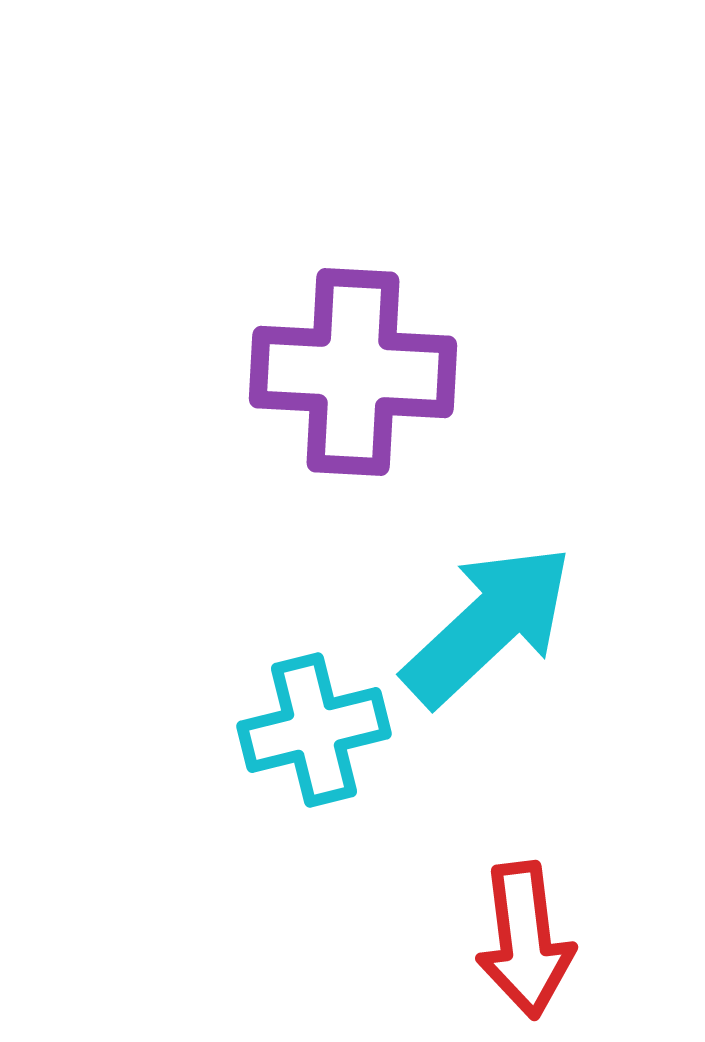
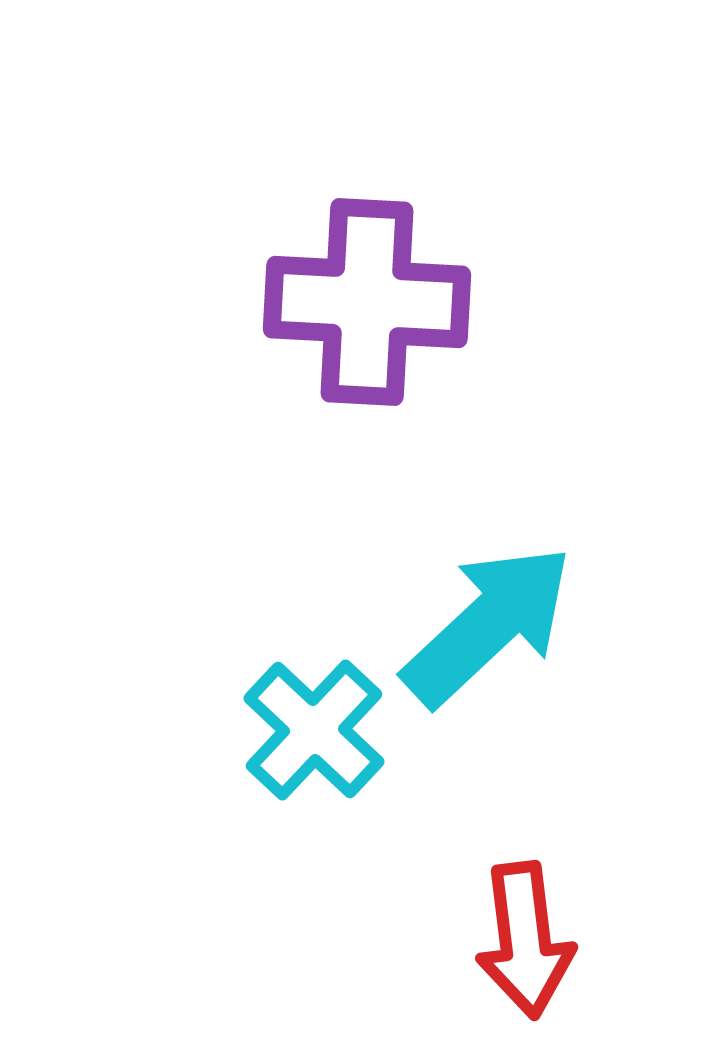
purple cross: moved 14 px right, 70 px up
cyan cross: rotated 33 degrees counterclockwise
